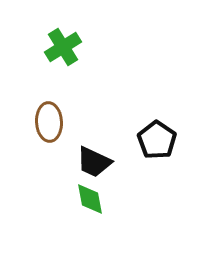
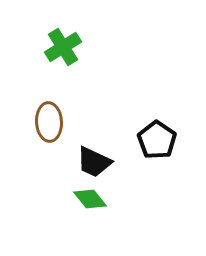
green diamond: rotated 28 degrees counterclockwise
